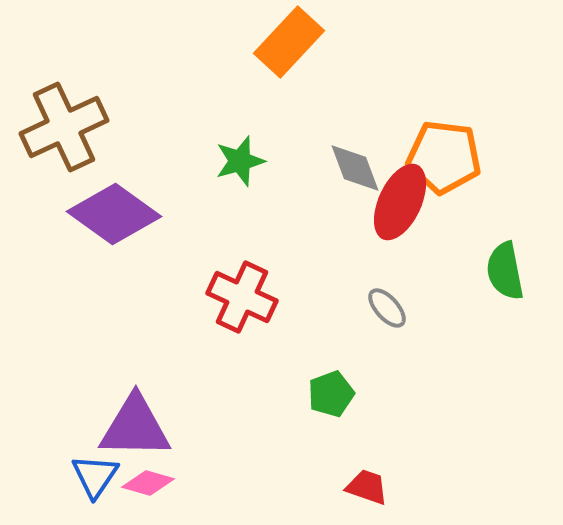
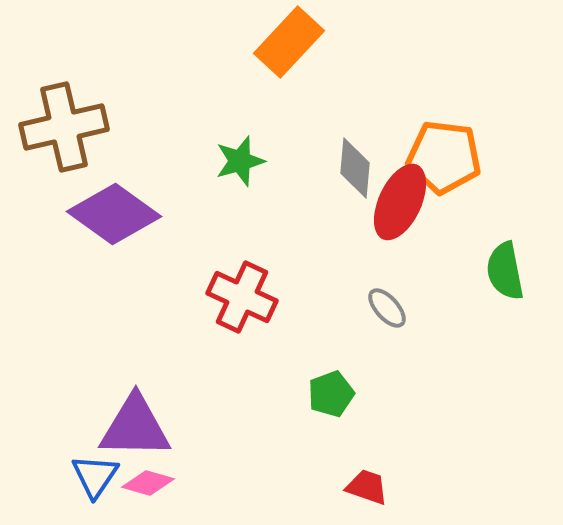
brown cross: rotated 12 degrees clockwise
gray diamond: rotated 26 degrees clockwise
